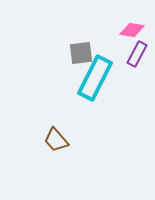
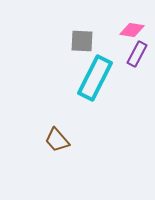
gray square: moved 1 px right, 12 px up; rotated 10 degrees clockwise
brown trapezoid: moved 1 px right
